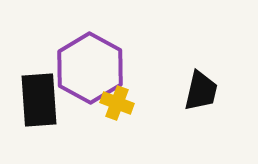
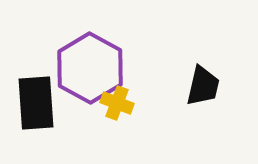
black trapezoid: moved 2 px right, 5 px up
black rectangle: moved 3 px left, 3 px down
